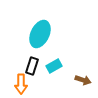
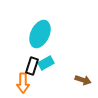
cyan rectangle: moved 8 px left, 3 px up
orange arrow: moved 2 px right, 1 px up
